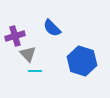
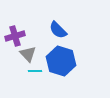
blue semicircle: moved 6 px right, 2 px down
blue hexagon: moved 21 px left
